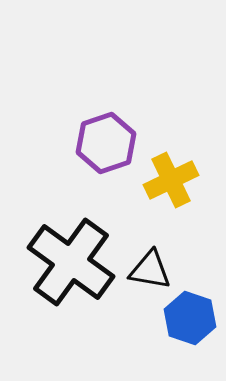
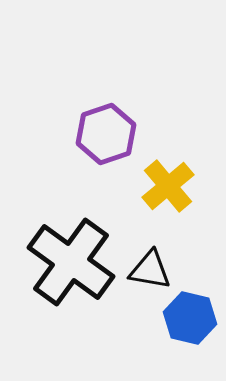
purple hexagon: moved 9 px up
yellow cross: moved 3 px left, 6 px down; rotated 14 degrees counterclockwise
blue hexagon: rotated 6 degrees counterclockwise
